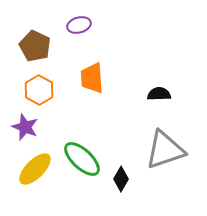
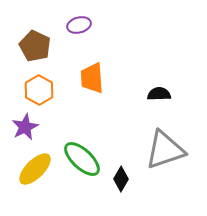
purple star: rotated 24 degrees clockwise
